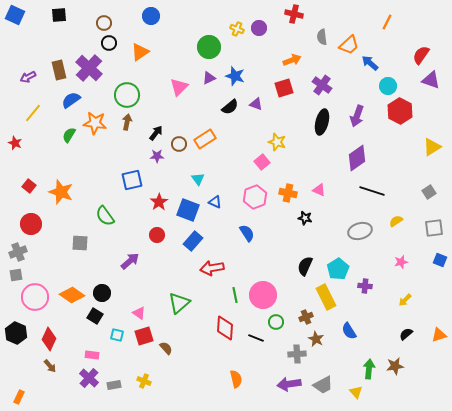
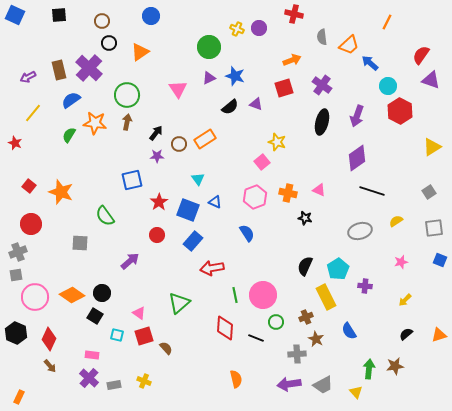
brown circle at (104, 23): moved 2 px left, 2 px up
pink triangle at (179, 87): moved 1 px left, 2 px down; rotated 18 degrees counterclockwise
